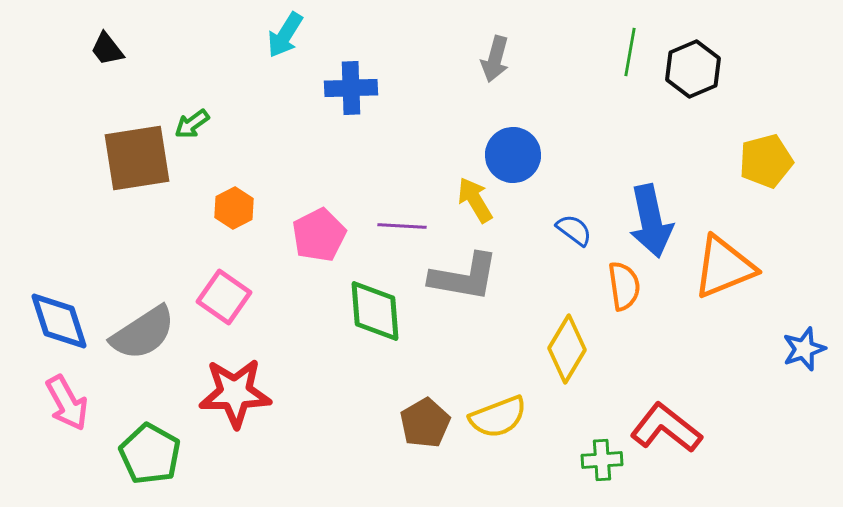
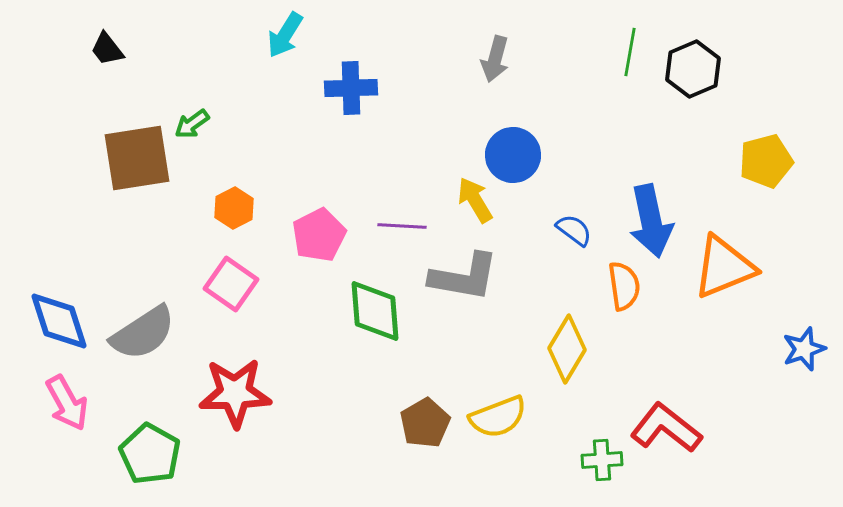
pink square: moved 7 px right, 13 px up
